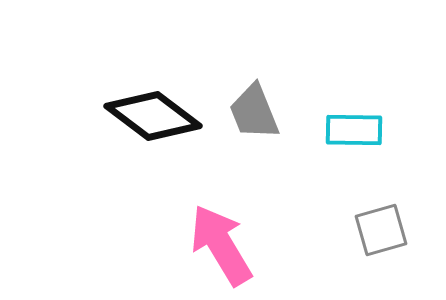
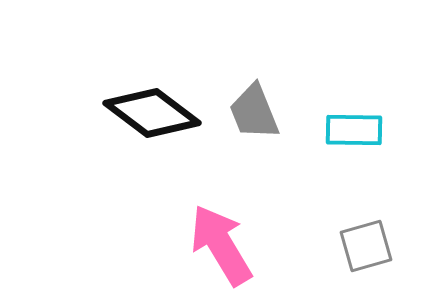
black diamond: moved 1 px left, 3 px up
gray square: moved 15 px left, 16 px down
